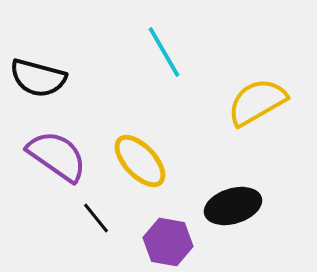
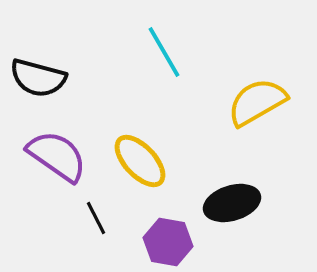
black ellipse: moved 1 px left, 3 px up
black line: rotated 12 degrees clockwise
